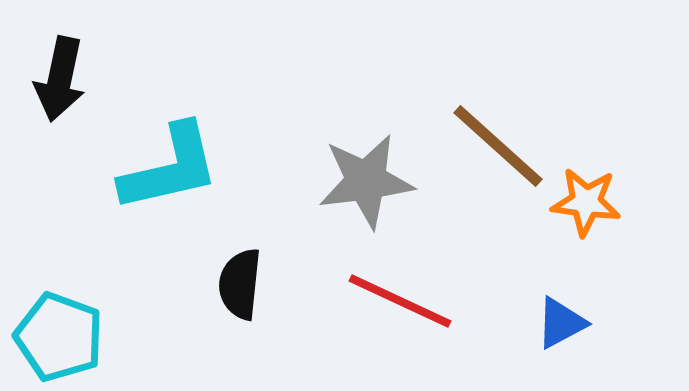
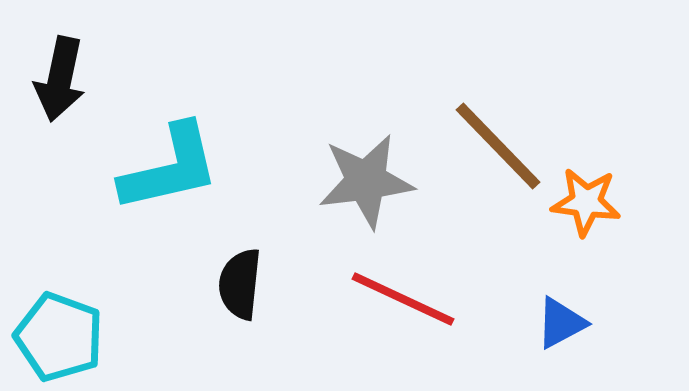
brown line: rotated 4 degrees clockwise
red line: moved 3 px right, 2 px up
